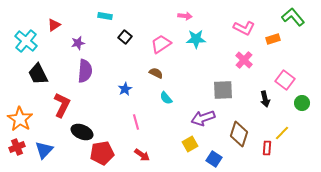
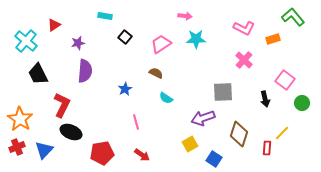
gray square: moved 2 px down
cyan semicircle: rotated 16 degrees counterclockwise
black ellipse: moved 11 px left
